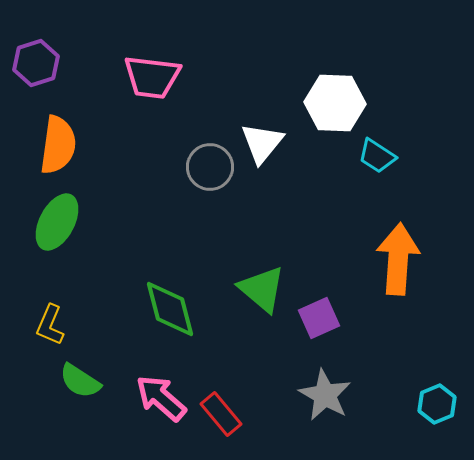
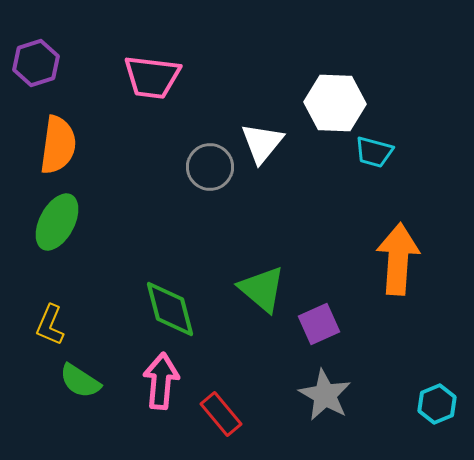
cyan trapezoid: moved 3 px left, 4 px up; rotated 18 degrees counterclockwise
purple square: moved 6 px down
pink arrow: moved 17 px up; rotated 54 degrees clockwise
